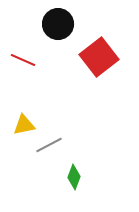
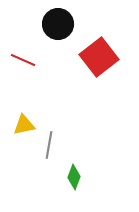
gray line: rotated 52 degrees counterclockwise
